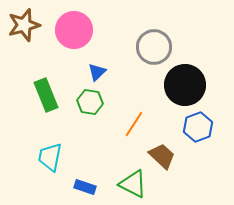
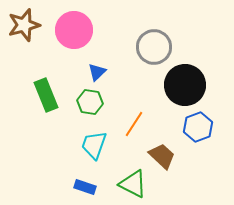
cyan trapezoid: moved 44 px right, 12 px up; rotated 8 degrees clockwise
